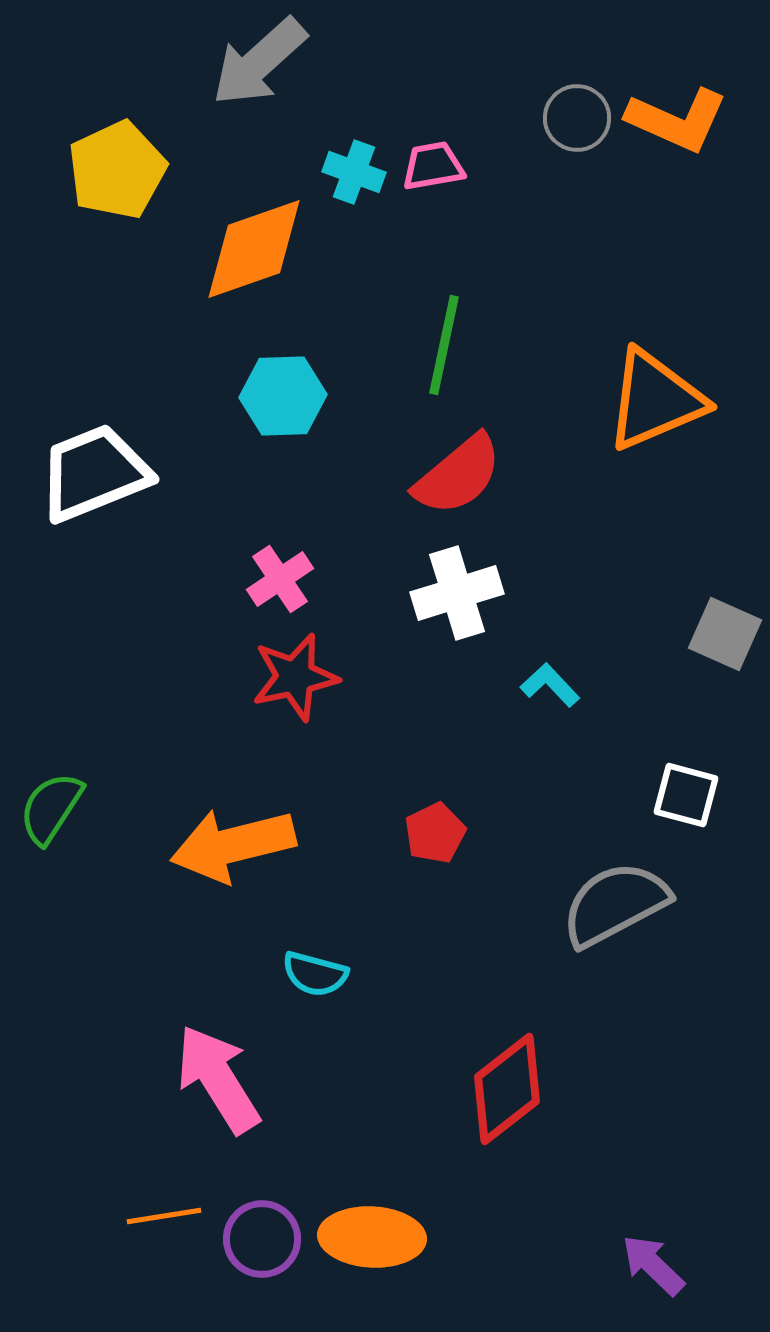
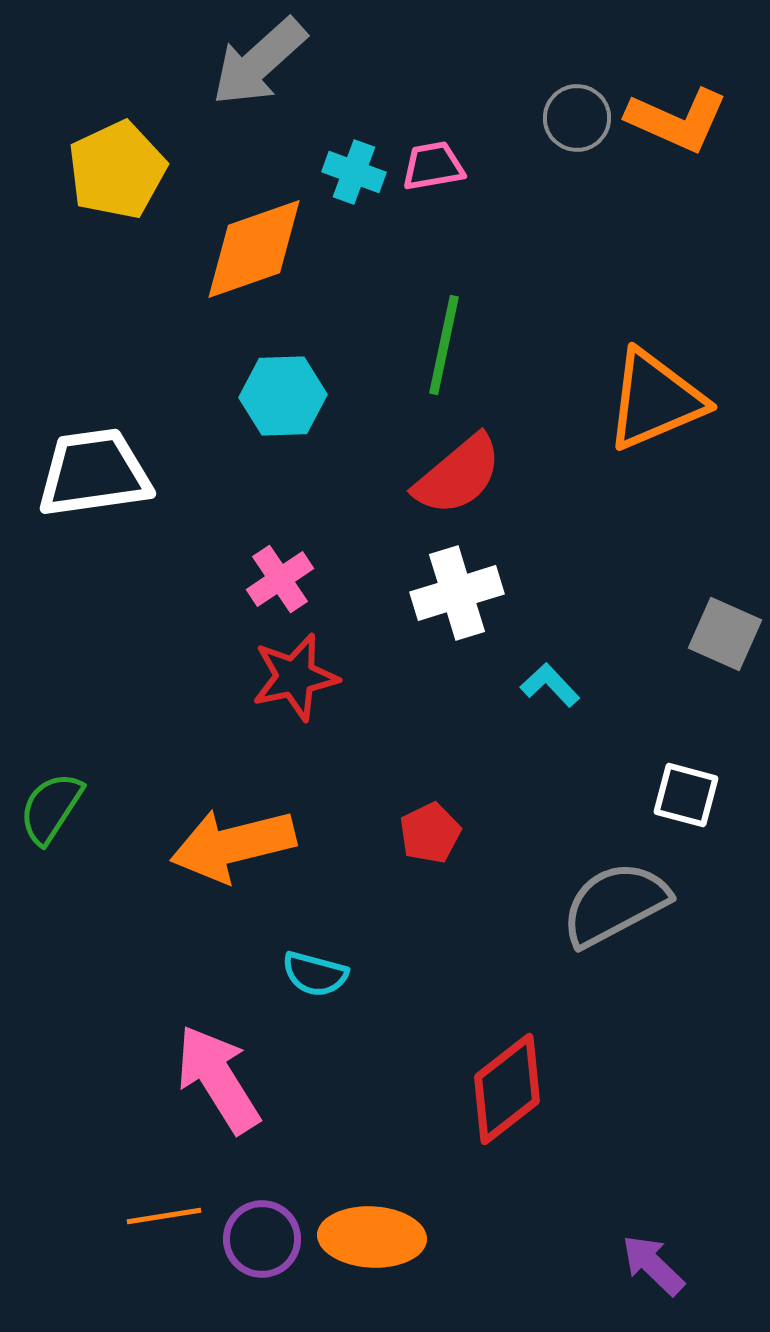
white trapezoid: rotated 14 degrees clockwise
red pentagon: moved 5 px left
